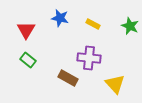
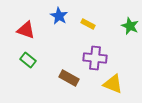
blue star: moved 1 px left, 2 px up; rotated 18 degrees clockwise
yellow rectangle: moved 5 px left
red triangle: rotated 42 degrees counterclockwise
purple cross: moved 6 px right
brown rectangle: moved 1 px right
yellow triangle: moved 2 px left; rotated 25 degrees counterclockwise
